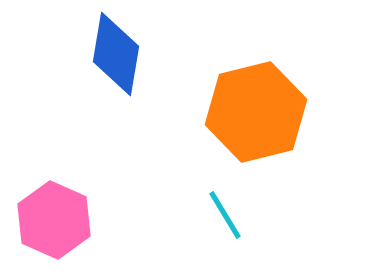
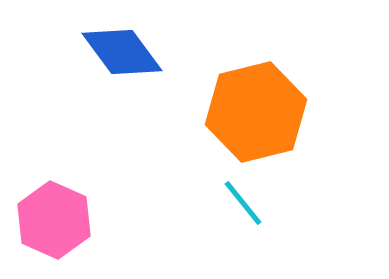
blue diamond: moved 6 px right, 2 px up; rotated 46 degrees counterclockwise
cyan line: moved 18 px right, 12 px up; rotated 8 degrees counterclockwise
